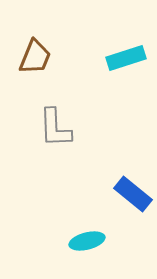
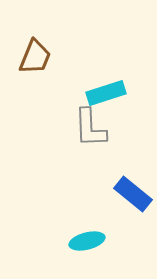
cyan rectangle: moved 20 px left, 35 px down
gray L-shape: moved 35 px right
